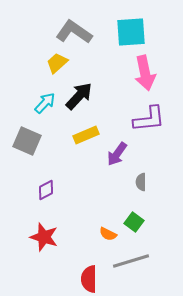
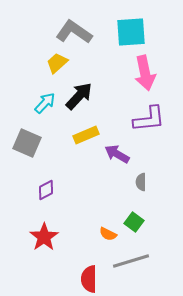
gray square: moved 2 px down
purple arrow: rotated 85 degrees clockwise
red star: rotated 20 degrees clockwise
